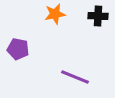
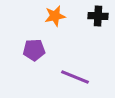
orange star: moved 2 px down
purple pentagon: moved 16 px right, 1 px down; rotated 15 degrees counterclockwise
